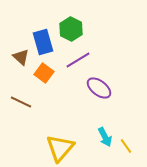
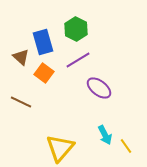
green hexagon: moved 5 px right
cyan arrow: moved 2 px up
